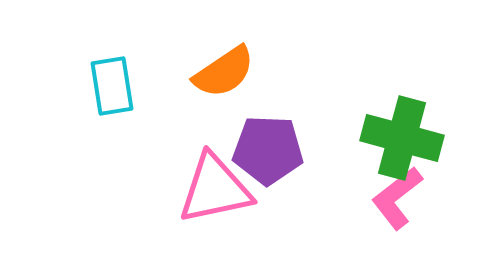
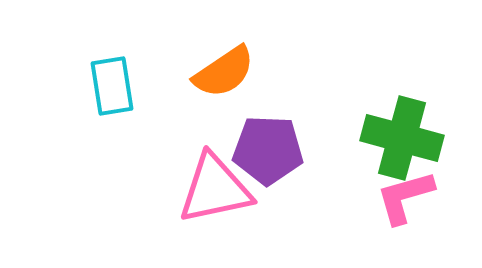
pink L-shape: moved 8 px right, 1 px up; rotated 22 degrees clockwise
